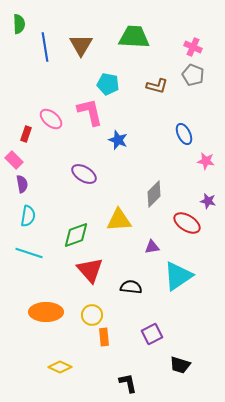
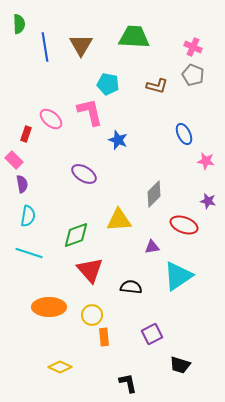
red ellipse: moved 3 px left, 2 px down; rotated 12 degrees counterclockwise
orange ellipse: moved 3 px right, 5 px up
